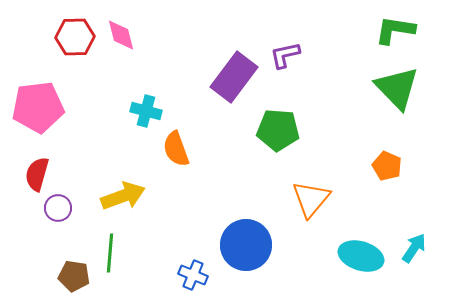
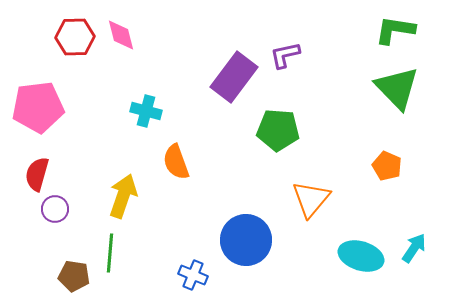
orange semicircle: moved 13 px down
yellow arrow: rotated 51 degrees counterclockwise
purple circle: moved 3 px left, 1 px down
blue circle: moved 5 px up
